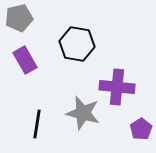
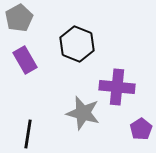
gray pentagon: rotated 16 degrees counterclockwise
black hexagon: rotated 12 degrees clockwise
black line: moved 9 px left, 10 px down
